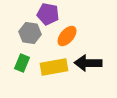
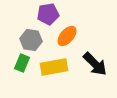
purple pentagon: rotated 20 degrees counterclockwise
gray hexagon: moved 1 px right, 7 px down
black arrow: moved 7 px right, 1 px down; rotated 136 degrees counterclockwise
